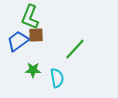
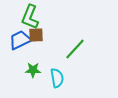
blue trapezoid: moved 2 px right, 1 px up; rotated 10 degrees clockwise
